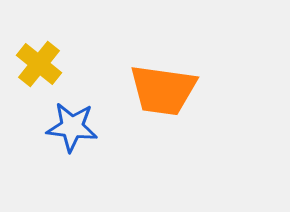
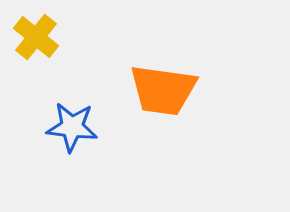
yellow cross: moved 3 px left, 27 px up
